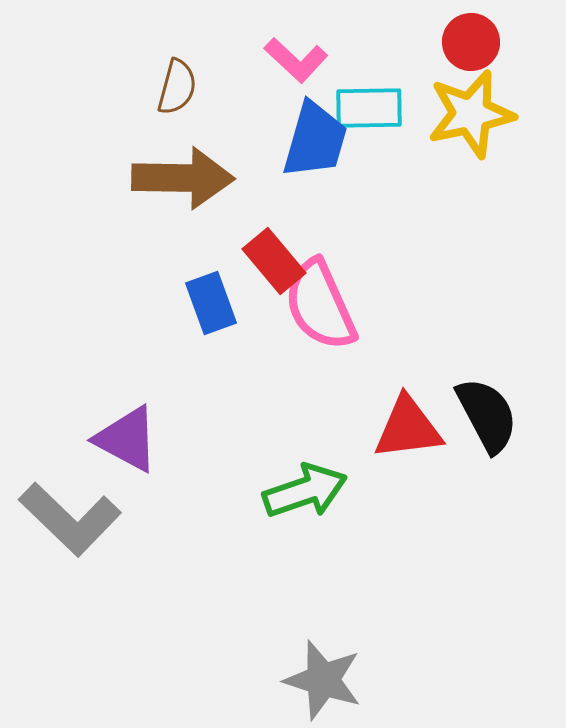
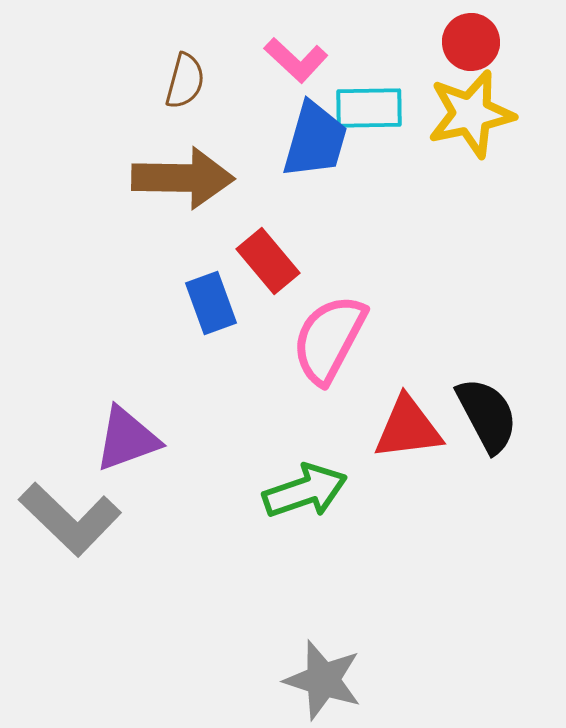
brown semicircle: moved 8 px right, 6 px up
red rectangle: moved 6 px left
pink semicircle: moved 9 px right, 34 px down; rotated 52 degrees clockwise
purple triangle: rotated 48 degrees counterclockwise
